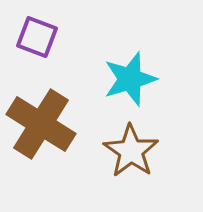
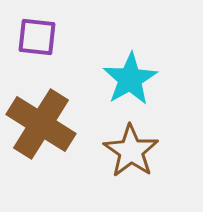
purple square: rotated 15 degrees counterclockwise
cyan star: rotated 14 degrees counterclockwise
